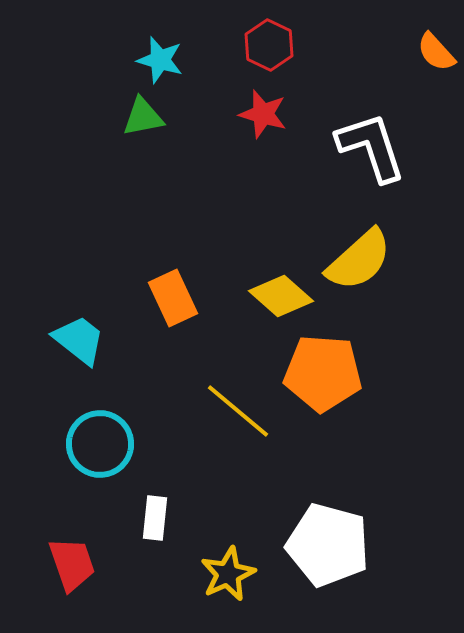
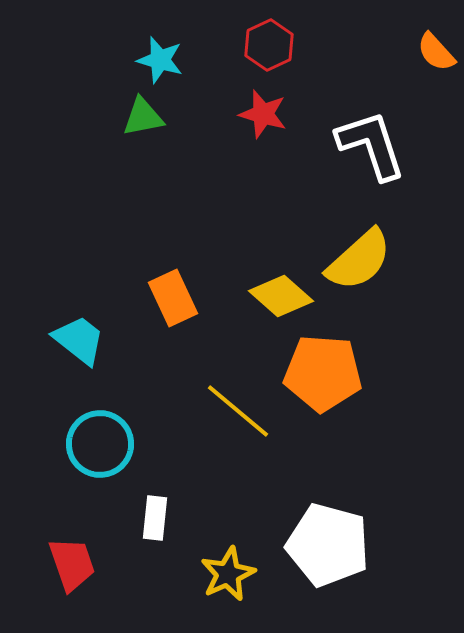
red hexagon: rotated 9 degrees clockwise
white L-shape: moved 2 px up
